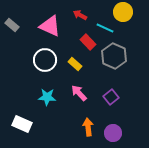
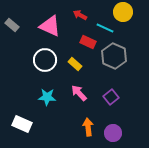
red rectangle: rotated 21 degrees counterclockwise
